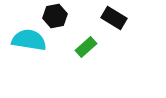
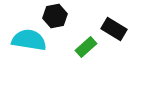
black rectangle: moved 11 px down
